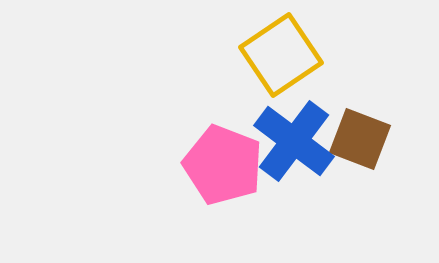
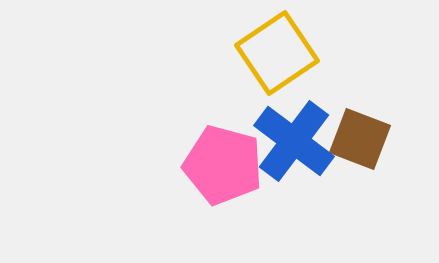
yellow square: moved 4 px left, 2 px up
pink pentagon: rotated 6 degrees counterclockwise
